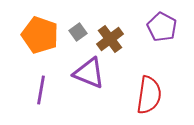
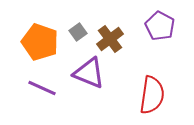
purple pentagon: moved 2 px left, 1 px up
orange pentagon: moved 7 px down
purple line: moved 1 px right, 2 px up; rotated 76 degrees counterclockwise
red semicircle: moved 3 px right
